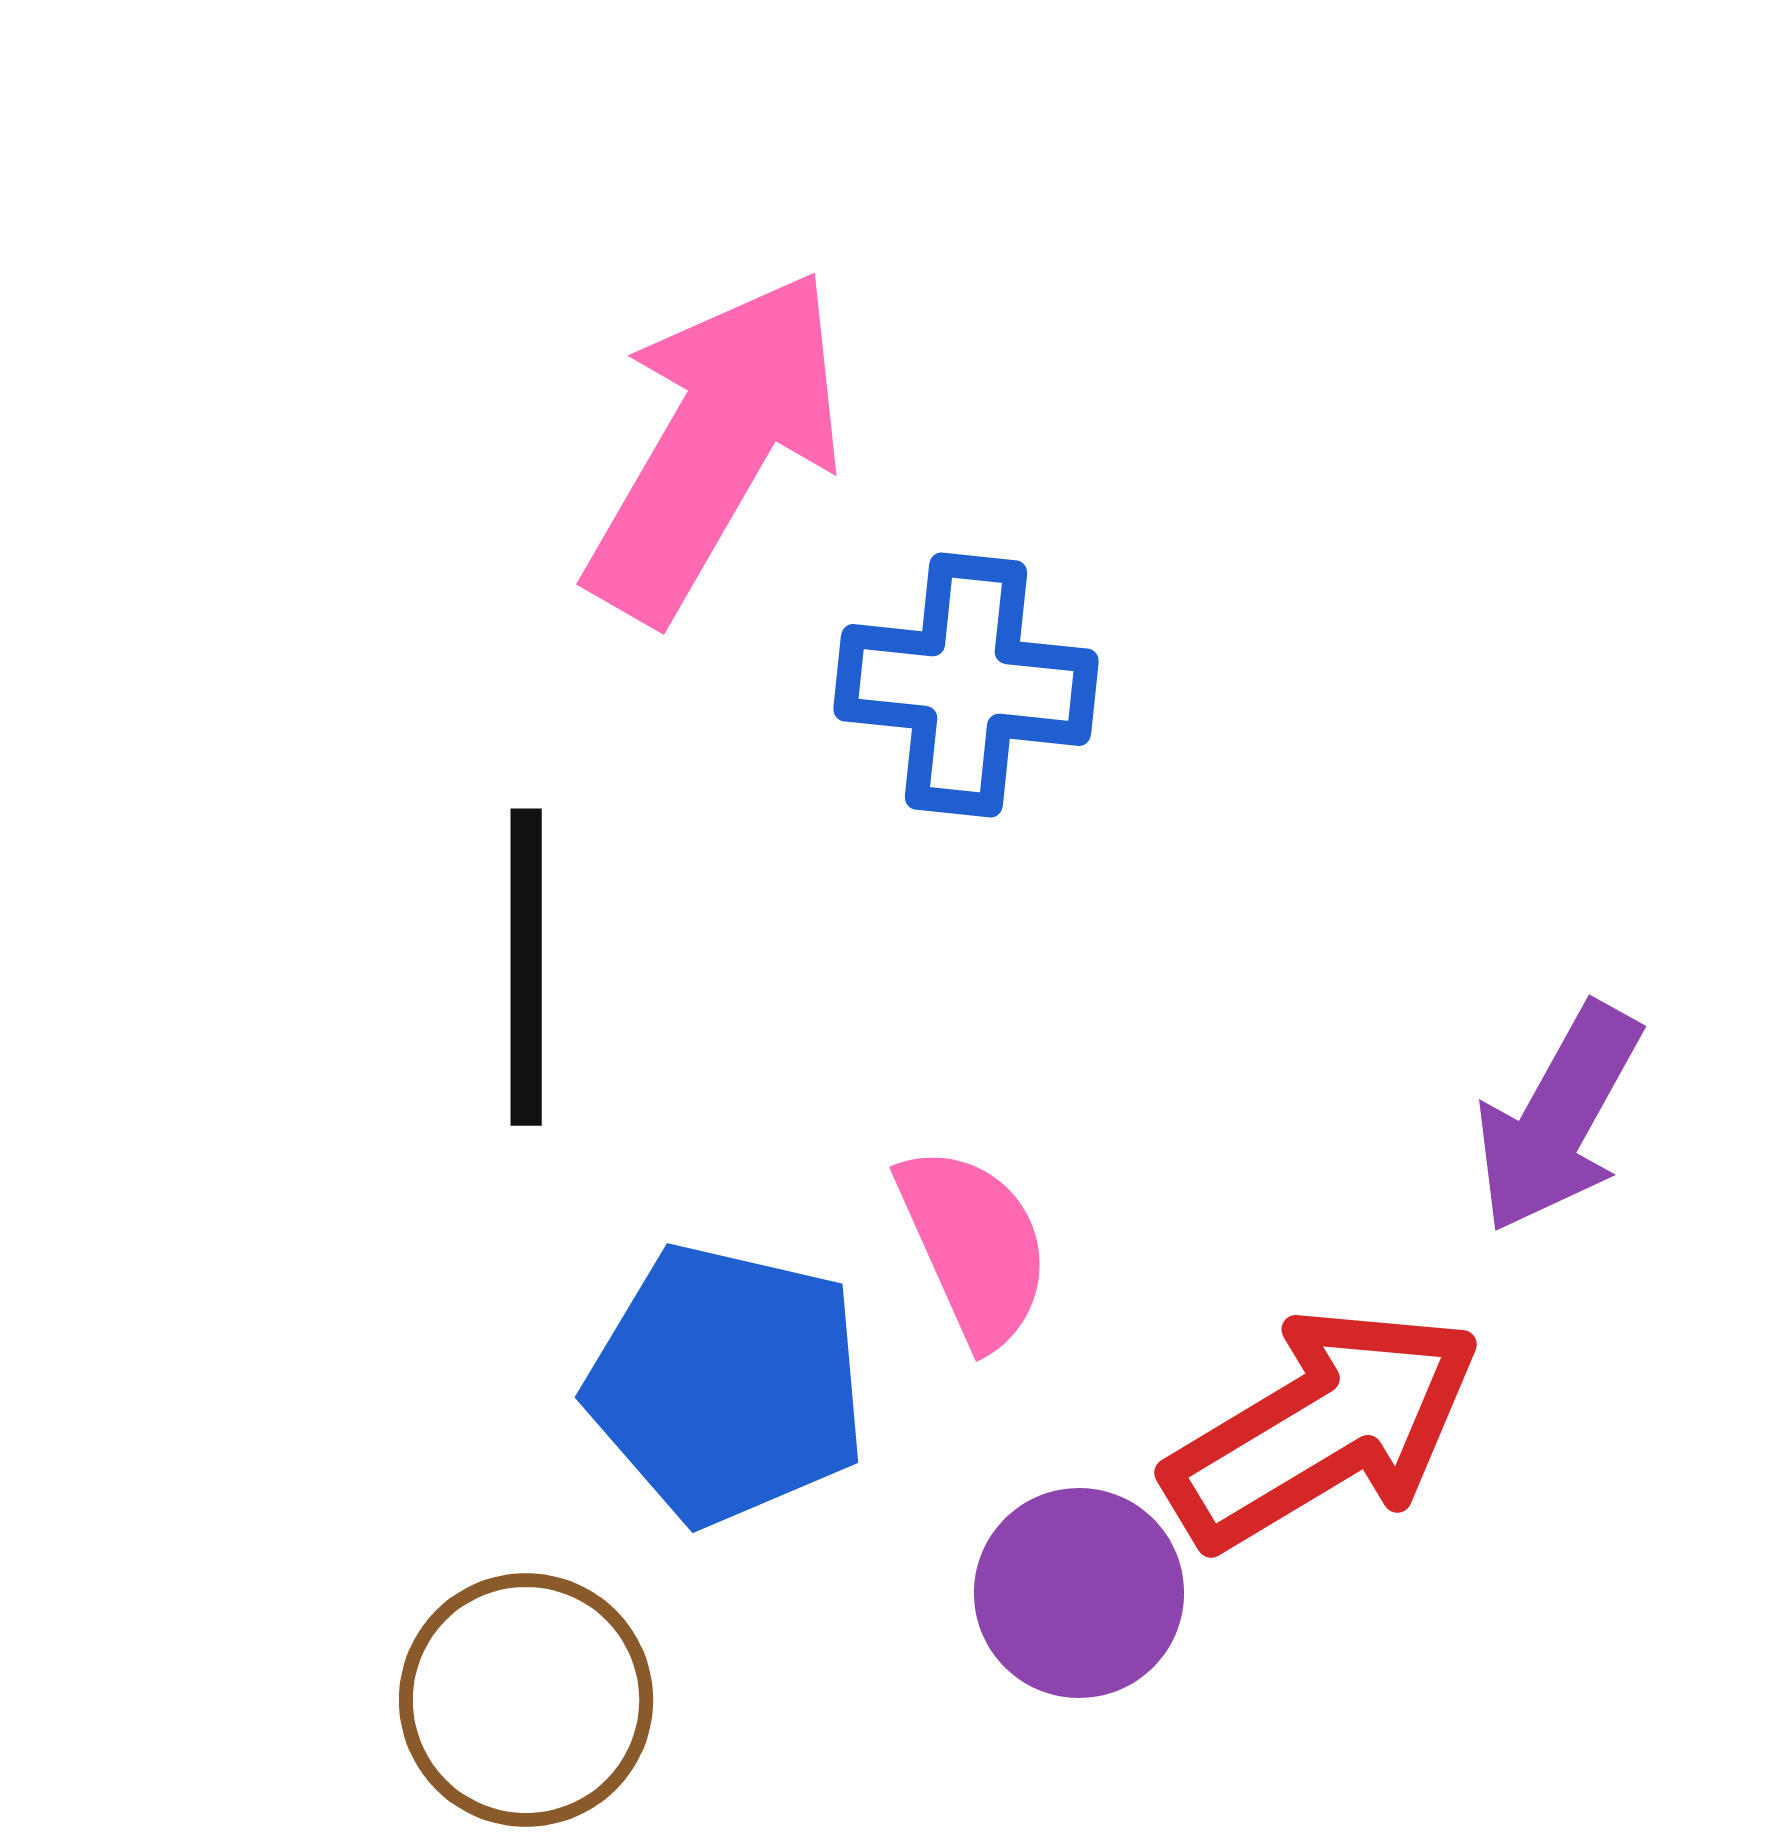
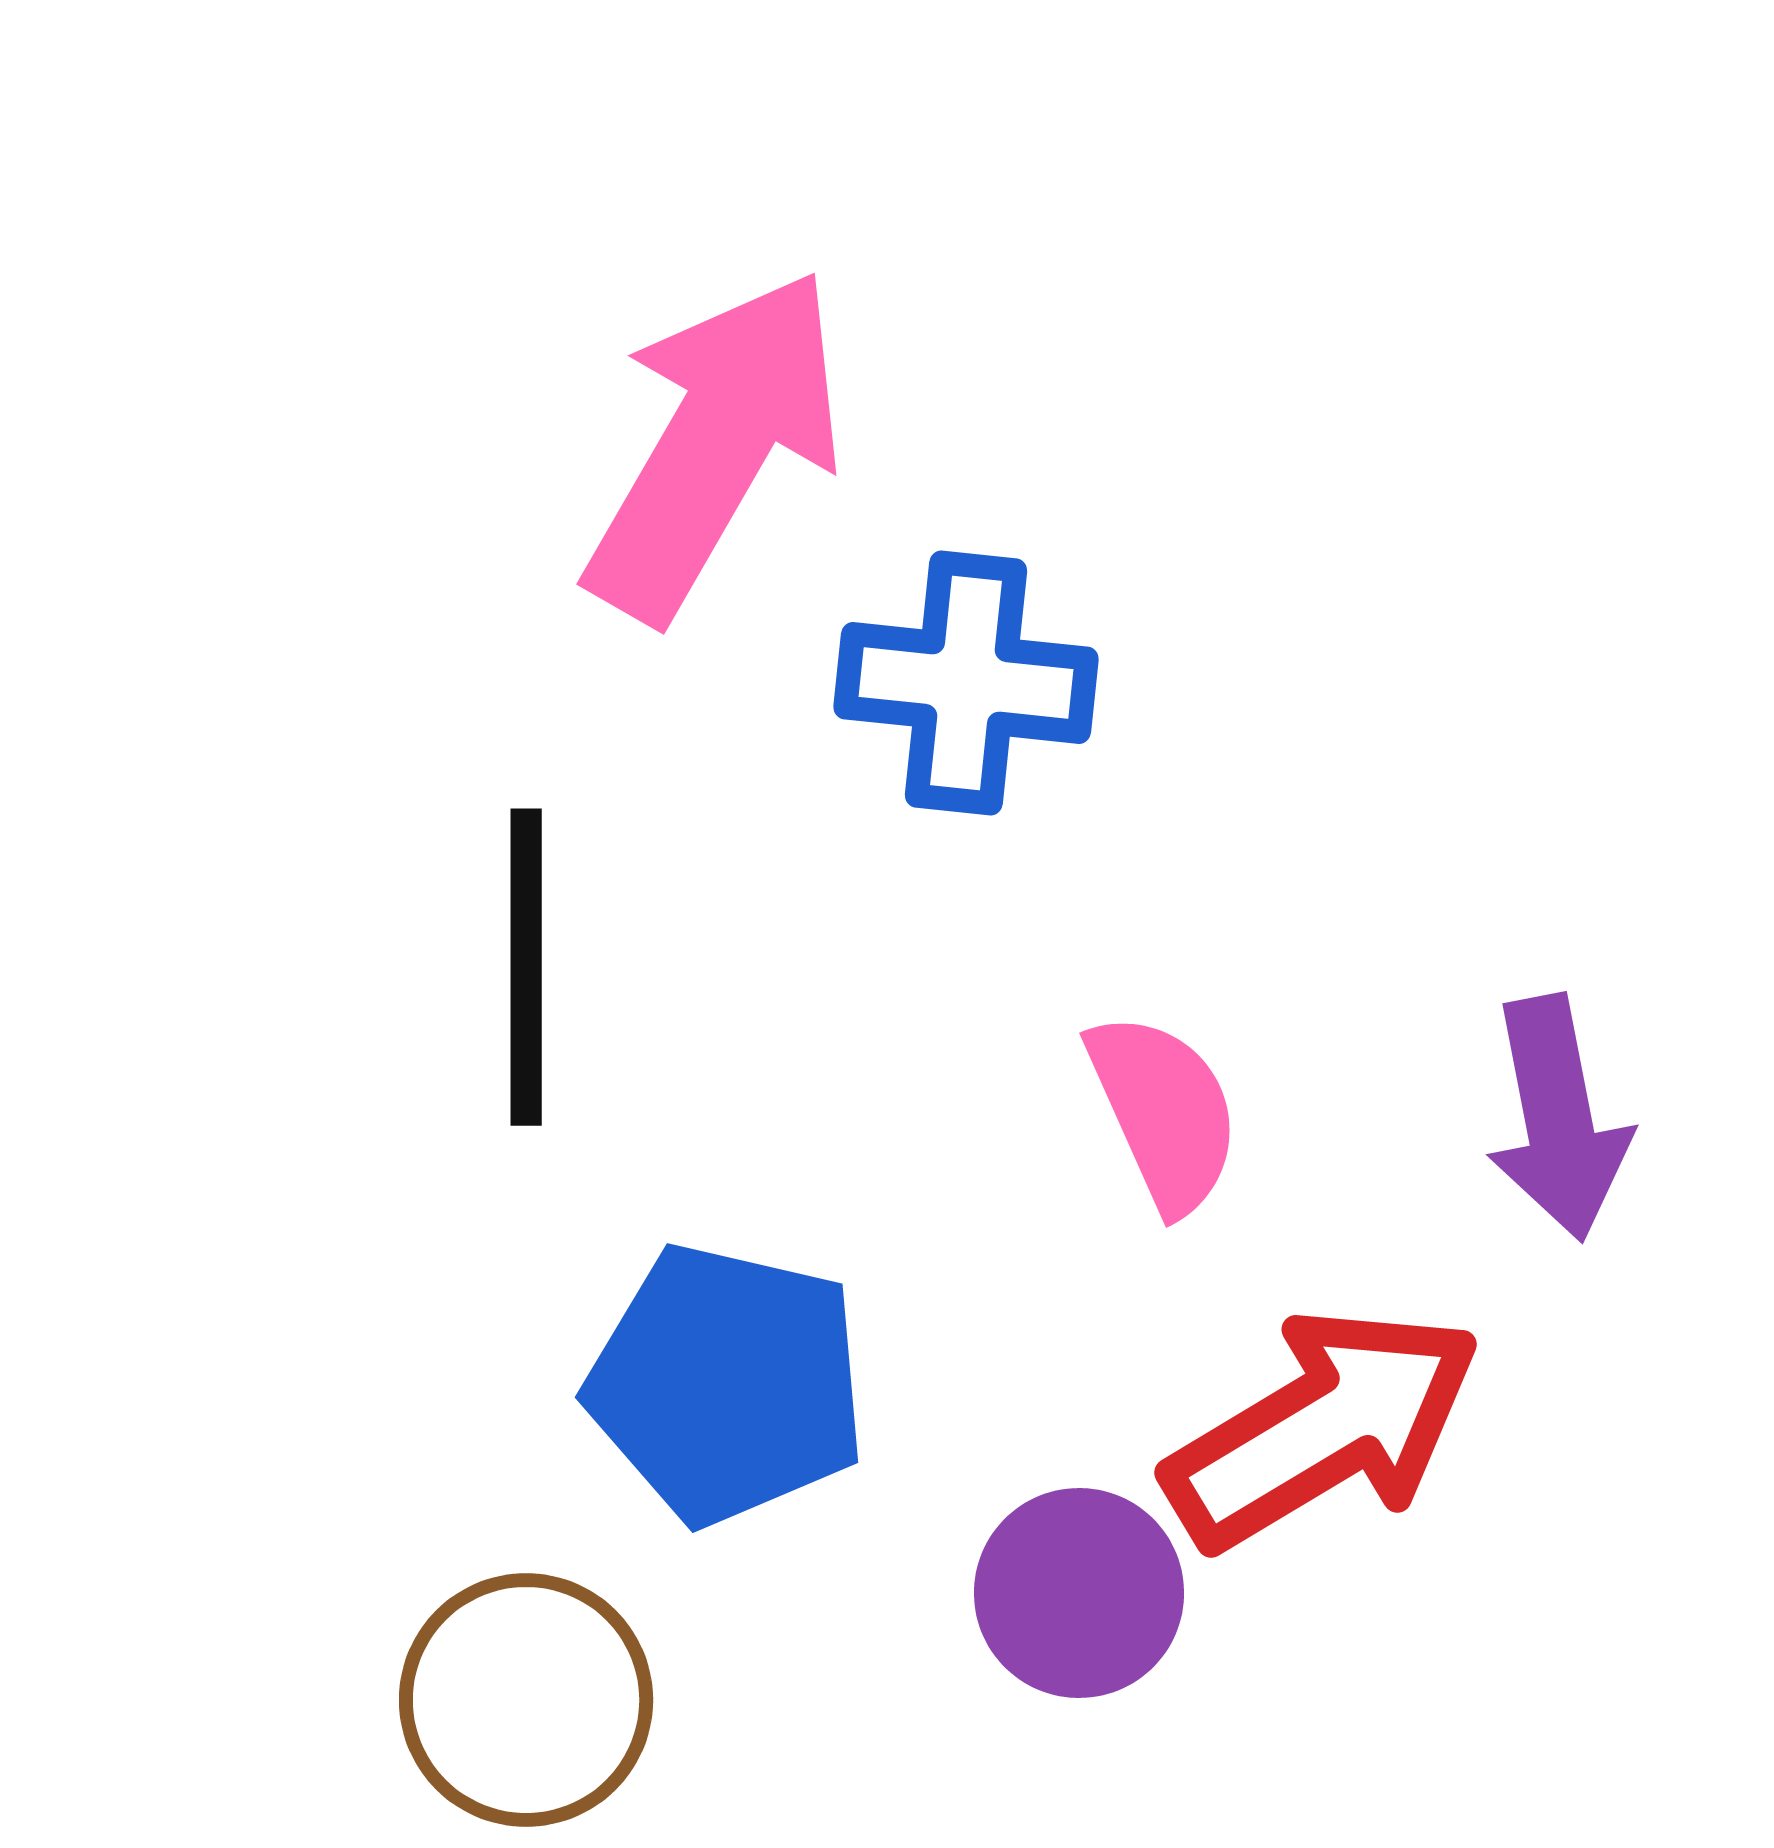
blue cross: moved 2 px up
purple arrow: rotated 40 degrees counterclockwise
pink semicircle: moved 190 px right, 134 px up
